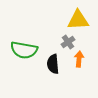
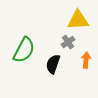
green semicircle: rotated 72 degrees counterclockwise
orange arrow: moved 7 px right, 1 px down
black semicircle: rotated 24 degrees clockwise
